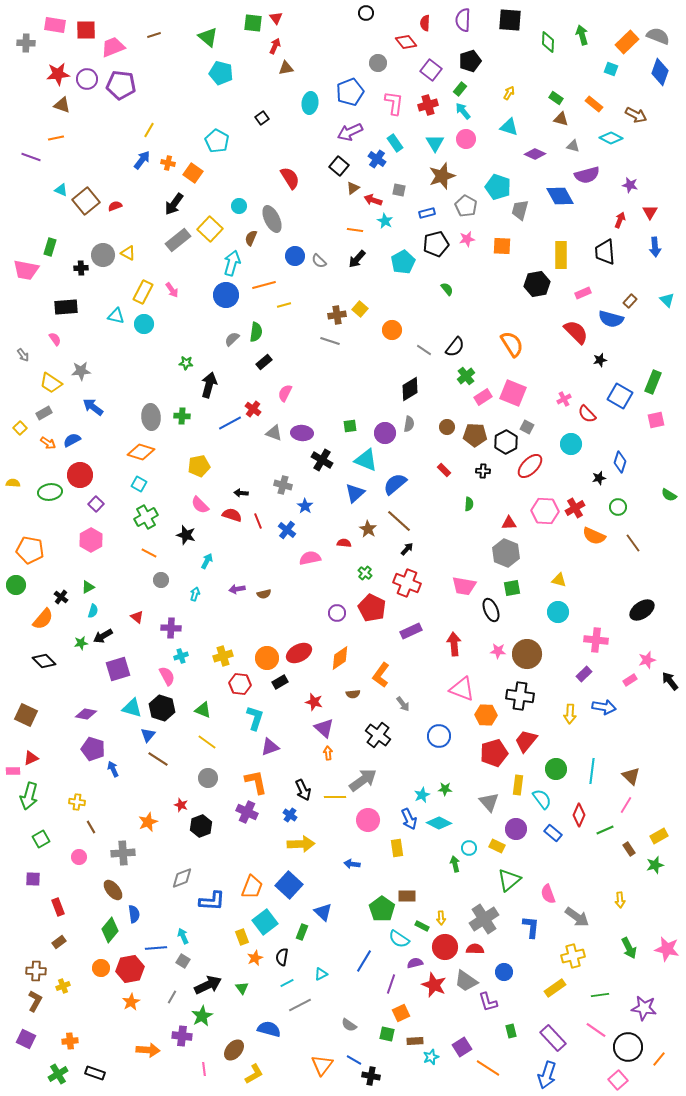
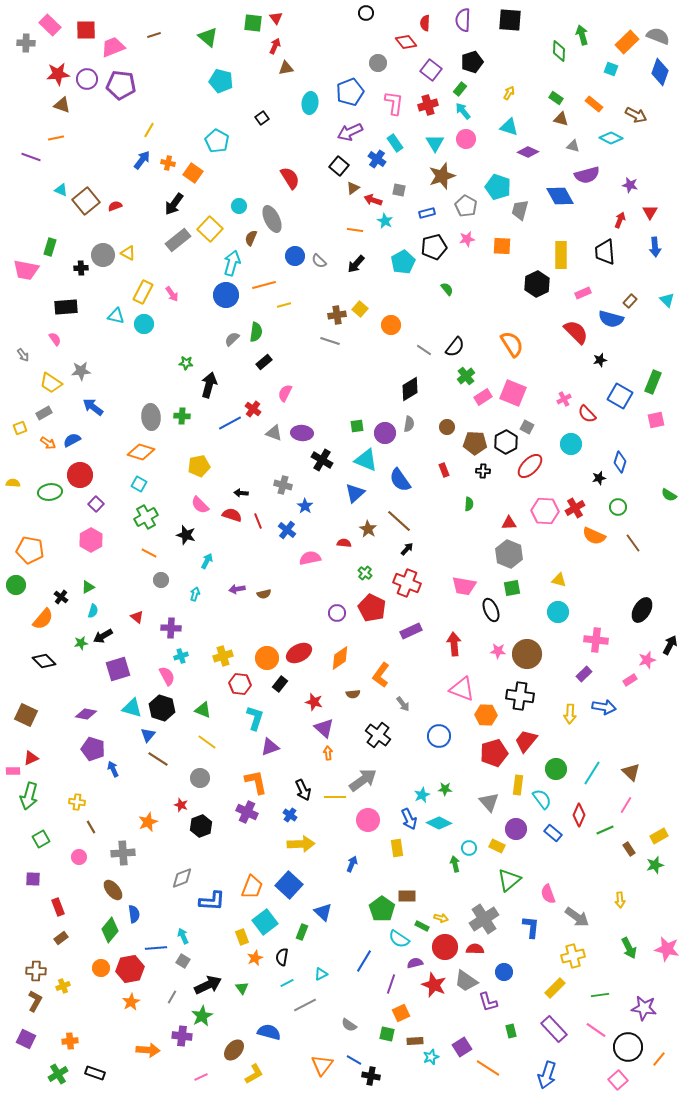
pink rectangle at (55, 25): moved 5 px left; rotated 35 degrees clockwise
green diamond at (548, 42): moved 11 px right, 9 px down
black pentagon at (470, 61): moved 2 px right, 1 px down
cyan pentagon at (221, 73): moved 8 px down
purple diamond at (535, 154): moved 7 px left, 2 px up
black pentagon at (436, 244): moved 2 px left, 3 px down
black arrow at (357, 259): moved 1 px left, 5 px down
black hexagon at (537, 284): rotated 15 degrees counterclockwise
pink arrow at (172, 290): moved 4 px down
orange circle at (392, 330): moved 1 px left, 5 px up
green square at (350, 426): moved 7 px right
yellow square at (20, 428): rotated 24 degrees clockwise
brown pentagon at (475, 435): moved 8 px down
red rectangle at (444, 470): rotated 24 degrees clockwise
blue semicircle at (395, 484): moved 5 px right, 4 px up; rotated 85 degrees counterclockwise
gray hexagon at (506, 553): moved 3 px right, 1 px down
black ellipse at (642, 610): rotated 25 degrees counterclockwise
black arrow at (670, 681): moved 36 px up; rotated 66 degrees clockwise
black rectangle at (280, 682): moved 2 px down; rotated 21 degrees counterclockwise
cyan line at (592, 771): moved 2 px down; rotated 25 degrees clockwise
brown triangle at (631, 776): moved 4 px up
gray circle at (208, 778): moved 8 px left
blue arrow at (352, 864): rotated 105 degrees clockwise
yellow arrow at (441, 918): rotated 72 degrees counterclockwise
brown rectangle at (59, 942): moved 2 px right, 4 px up
yellow rectangle at (555, 988): rotated 10 degrees counterclockwise
gray line at (300, 1005): moved 5 px right
blue semicircle at (269, 1029): moved 3 px down
purple rectangle at (553, 1038): moved 1 px right, 9 px up
pink line at (204, 1069): moved 3 px left, 8 px down; rotated 72 degrees clockwise
